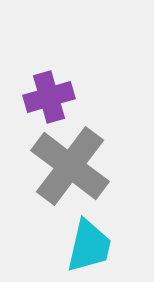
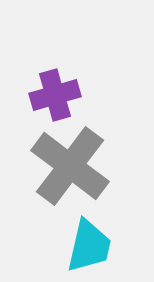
purple cross: moved 6 px right, 2 px up
